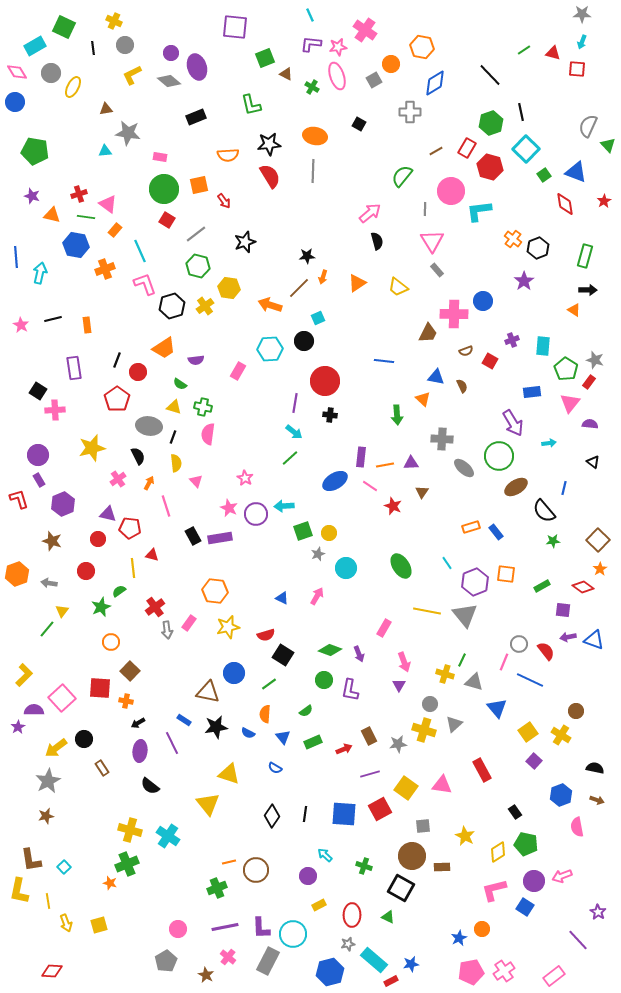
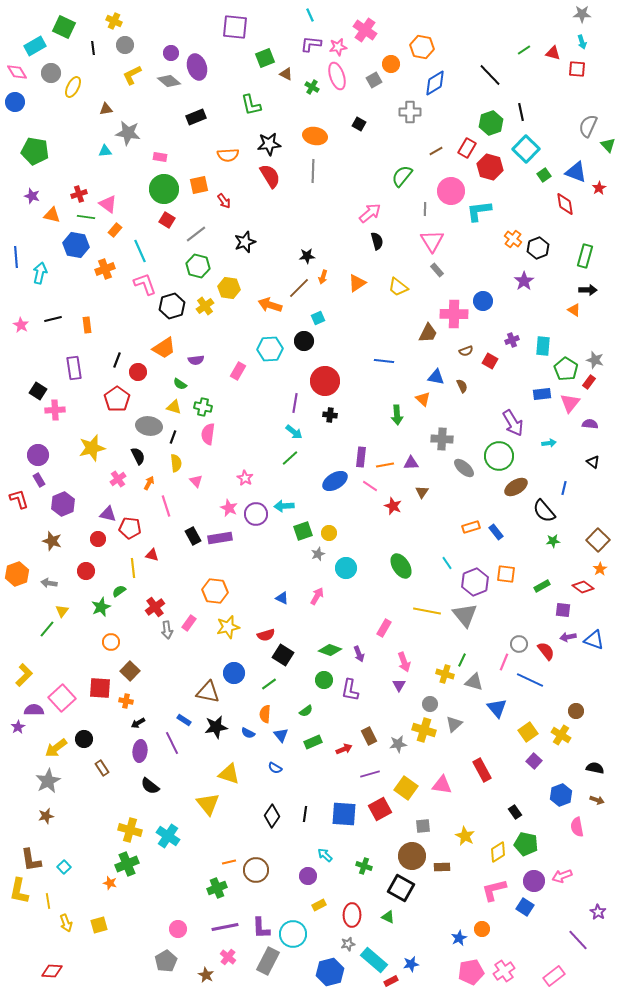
cyan arrow at (582, 42): rotated 40 degrees counterclockwise
red star at (604, 201): moved 5 px left, 13 px up
blue rectangle at (532, 392): moved 10 px right, 2 px down
blue triangle at (283, 737): moved 2 px left, 2 px up
